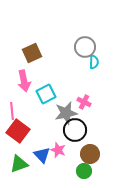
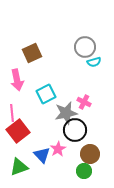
cyan semicircle: rotated 72 degrees clockwise
pink arrow: moved 7 px left, 1 px up
pink line: moved 2 px down
red square: rotated 15 degrees clockwise
pink star: moved 1 px up; rotated 21 degrees clockwise
green triangle: moved 3 px down
